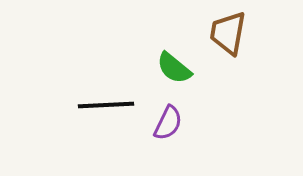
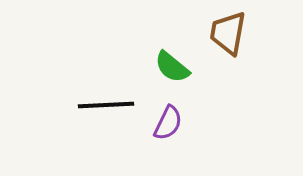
green semicircle: moved 2 px left, 1 px up
